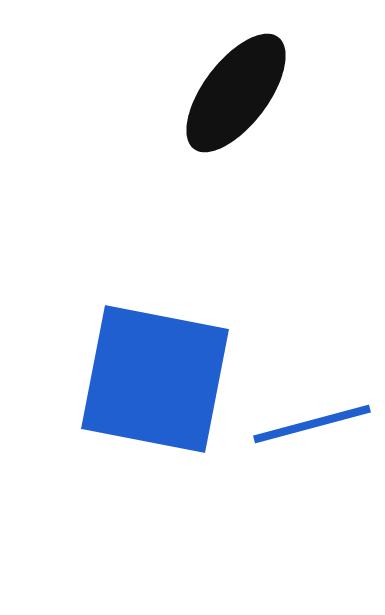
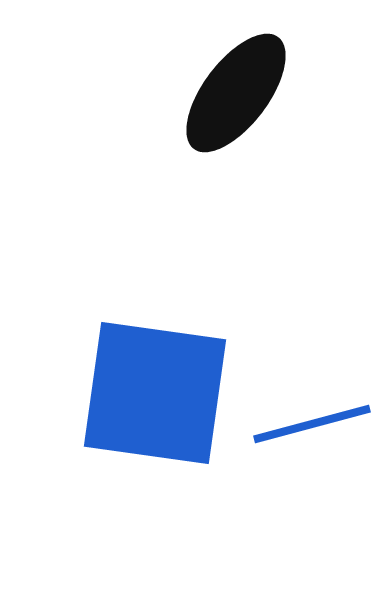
blue square: moved 14 px down; rotated 3 degrees counterclockwise
